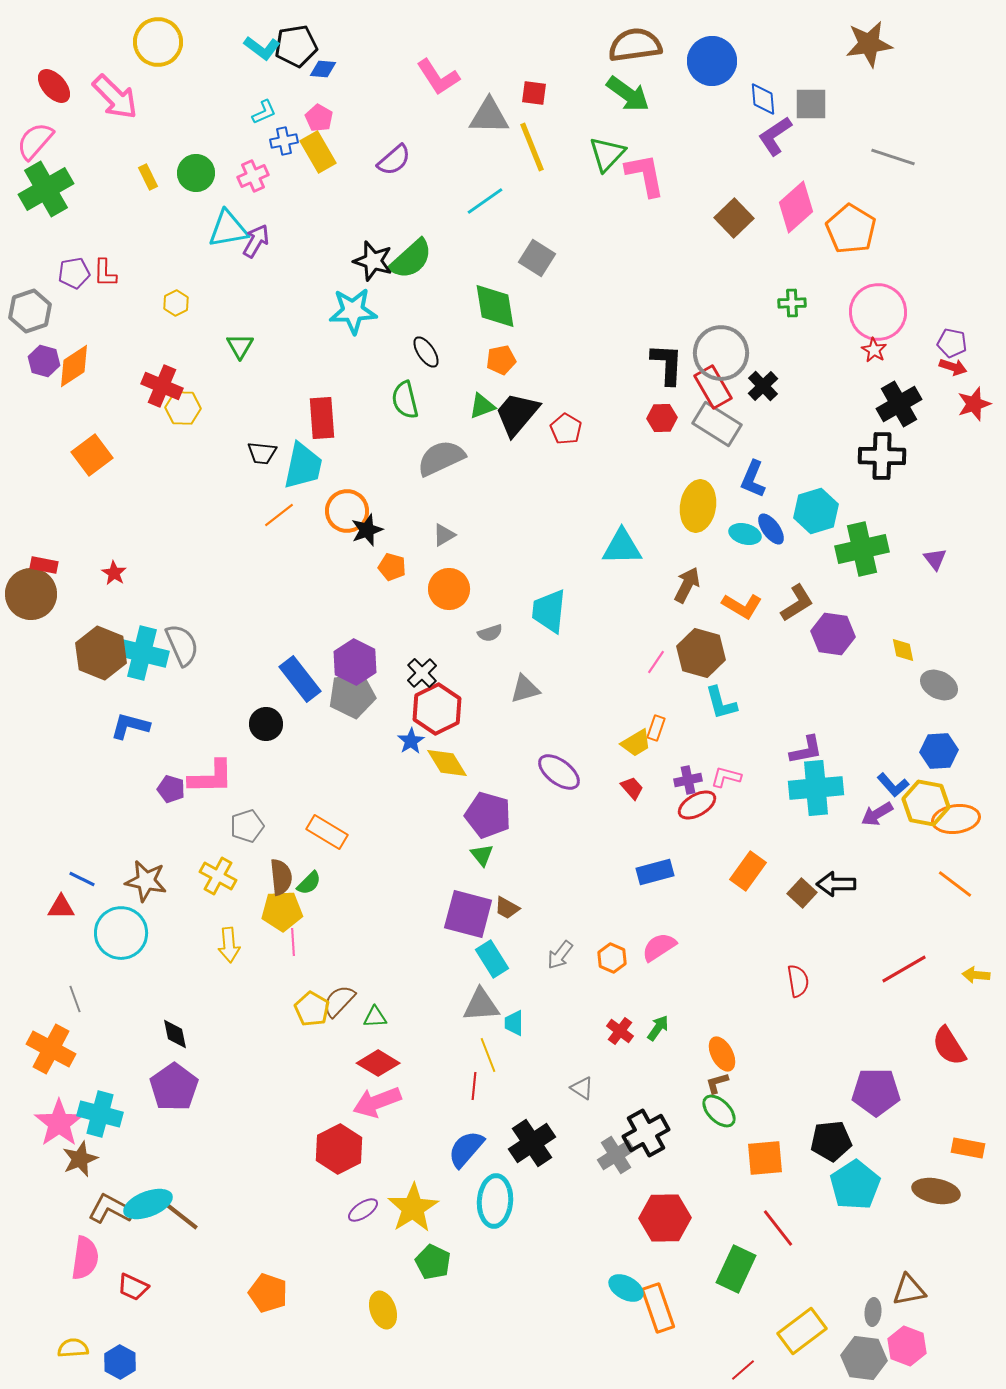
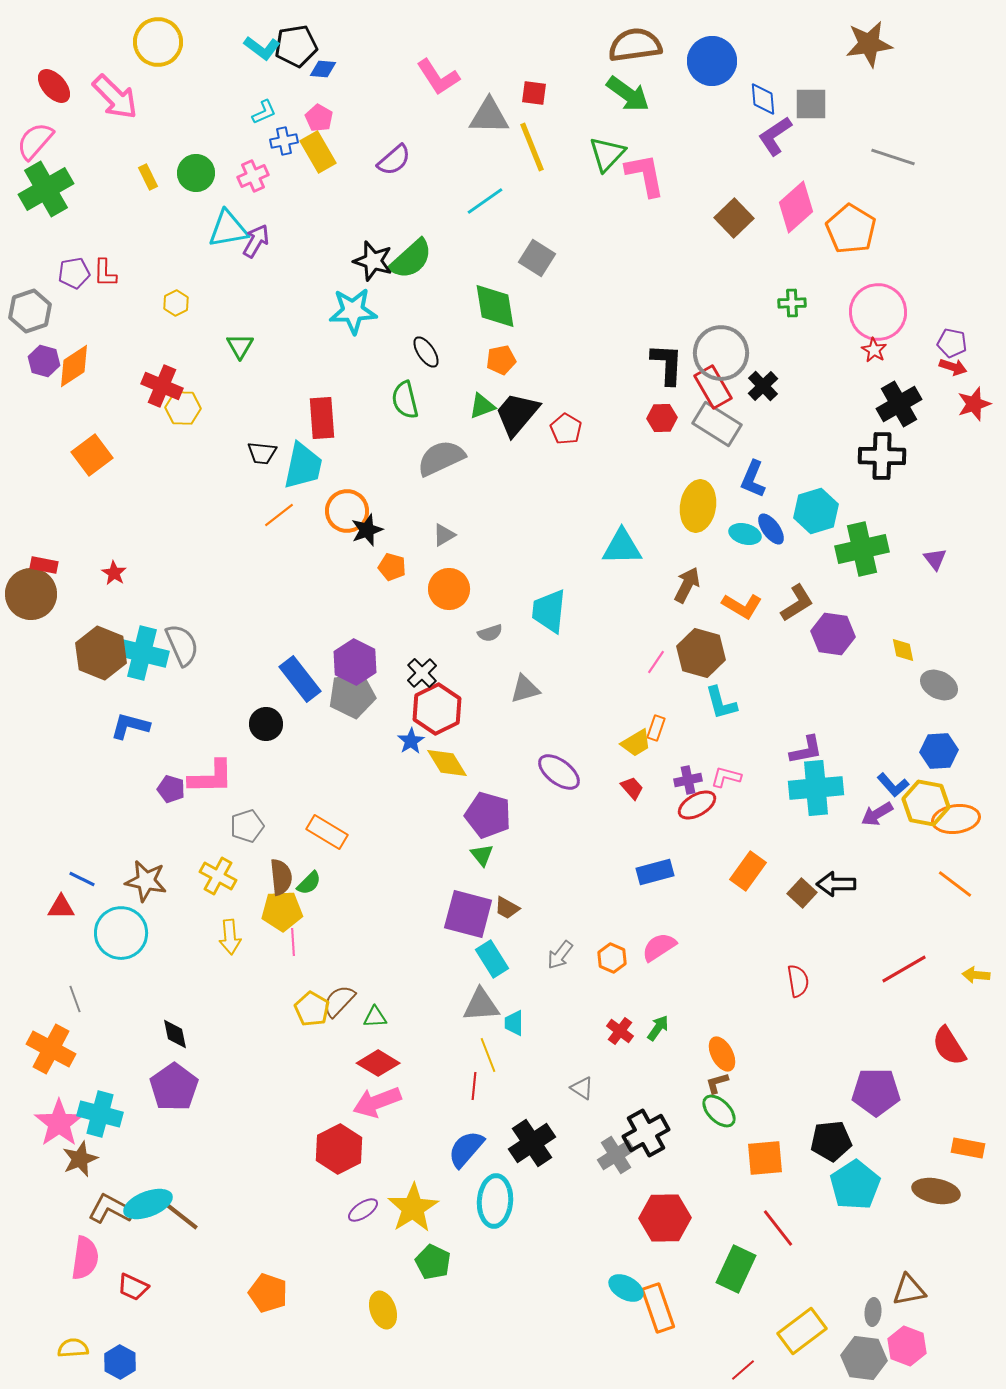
yellow arrow at (229, 945): moved 1 px right, 8 px up
